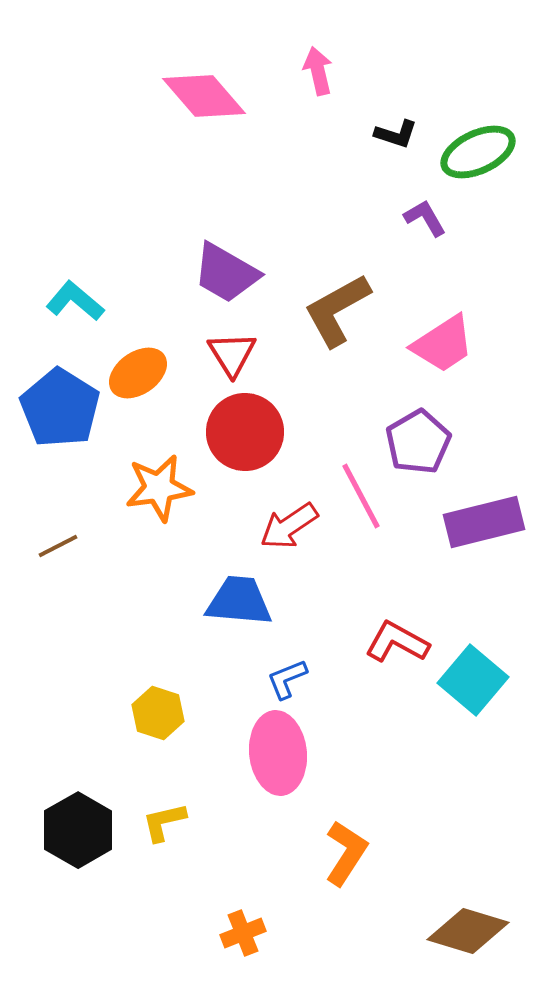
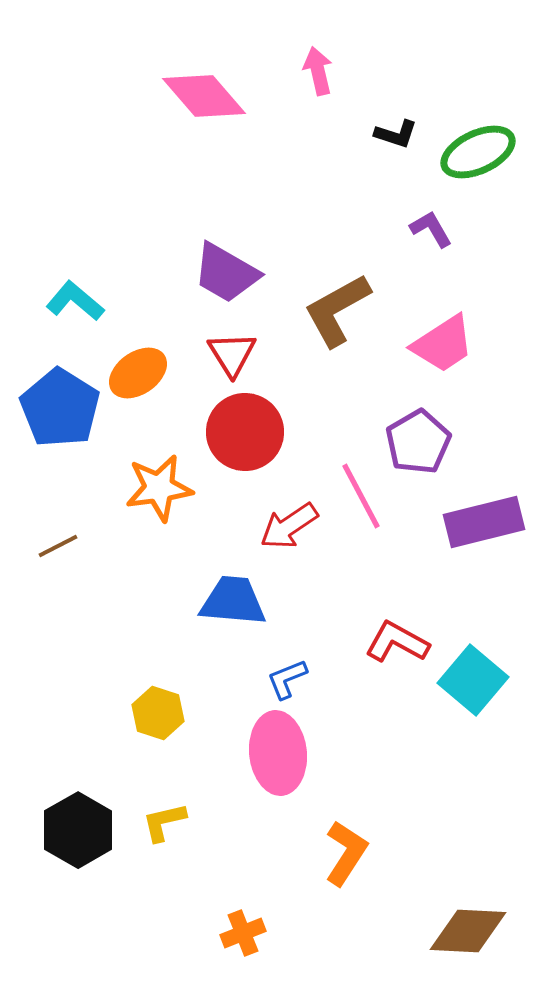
purple L-shape: moved 6 px right, 11 px down
blue trapezoid: moved 6 px left
brown diamond: rotated 14 degrees counterclockwise
